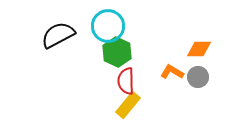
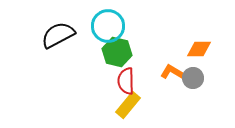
green hexagon: rotated 12 degrees counterclockwise
gray circle: moved 5 px left, 1 px down
